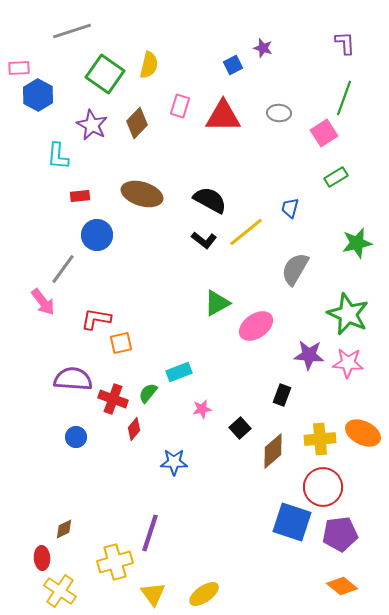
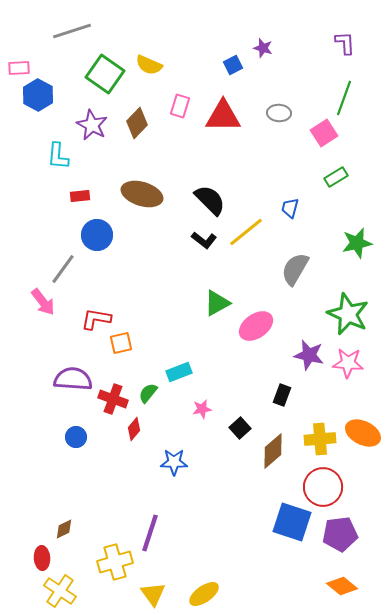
yellow semicircle at (149, 65): rotated 100 degrees clockwise
black semicircle at (210, 200): rotated 16 degrees clockwise
purple star at (309, 355): rotated 8 degrees clockwise
